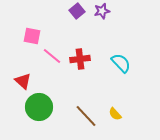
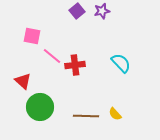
red cross: moved 5 px left, 6 px down
green circle: moved 1 px right
brown line: rotated 45 degrees counterclockwise
